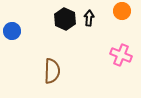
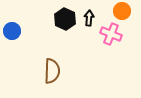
pink cross: moved 10 px left, 21 px up
